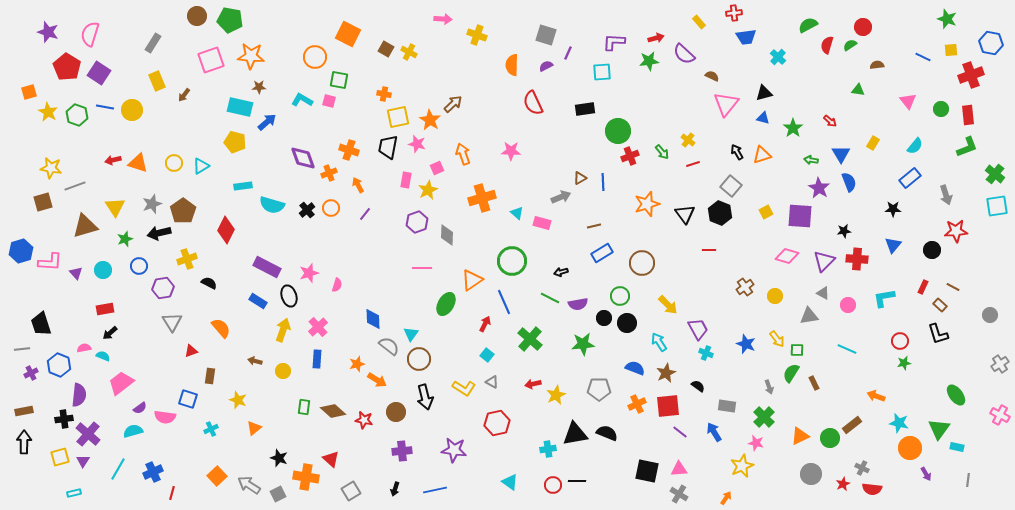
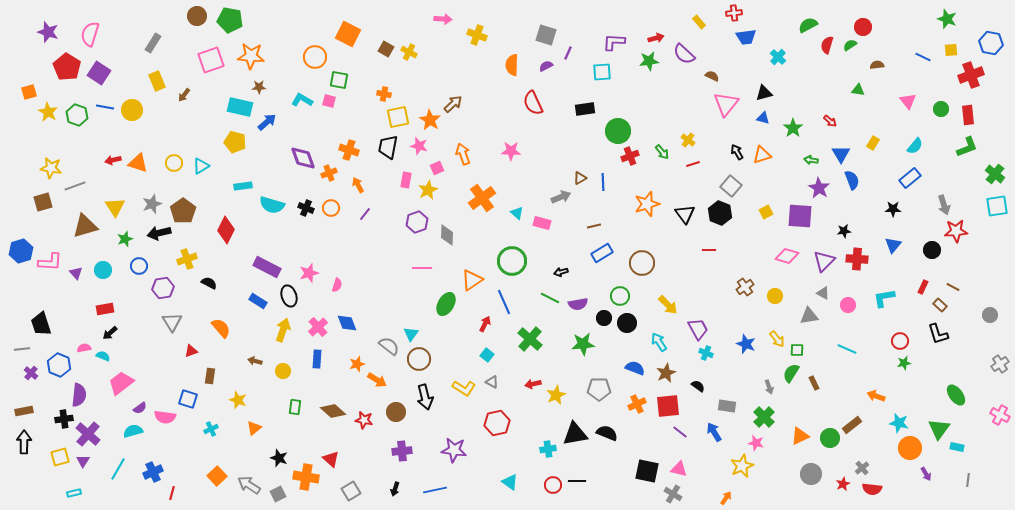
pink star at (417, 144): moved 2 px right, 2 px down
blue semicircle at (849, 182): moved 3 px right, 2 px up
gray arrow at (946, 195): moved 2 px left, 10 px down
orange cross at (482, 198): rotated 20 degrees counterclockwise
black cross at (307, 210): moved 1 px left, 2 px up; rotated 28 degrees counterclockwise
blue diamond at (373, 319): moved 26 px left, 4 px down; rotated 20 degrees counterclockwise
purple cross at (31, 373): rotated 24 degrees counterclockwise
green rectangle at (304, 407): moved 9 px left
gray cross at (862, 468): rotated 24 degrees clockwise
pink triangle at (679, 469): rotated 18 degrees clockwise
gray cross at (679, 494): moved 6 px left
